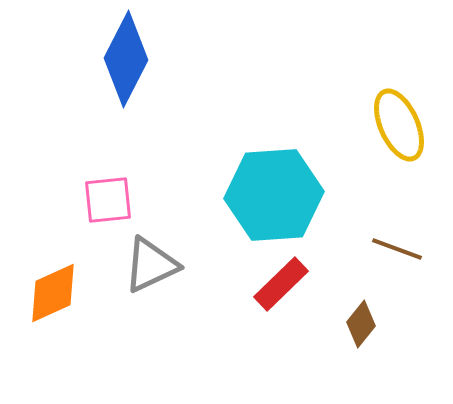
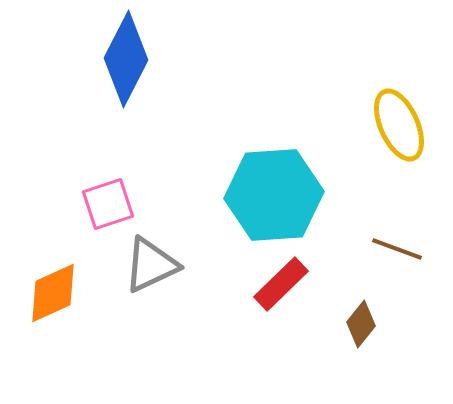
pink square: moved 4 px down; rotated 12 degrees counterclockwise
